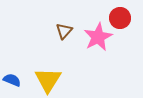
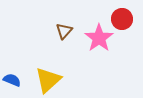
red circle: moved 2 px right, 1 px down
pink star: moved 1 px right, 1 px down; rotated 8 degrees counterclockwise
yellow triangle: rotated 16 degrees clockwise
